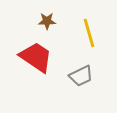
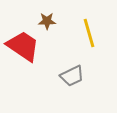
red trapezoid: moved 13 px left, 11 px up
gray trapezoid: moved 9 px left
